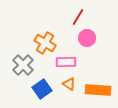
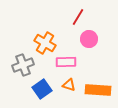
pink circle: moved 2 px right, 1 px down
gray cross: rotated 25 degrees clockwise
orange triangle: moved 1 px down; rotated 16 degrees counterclockwise
